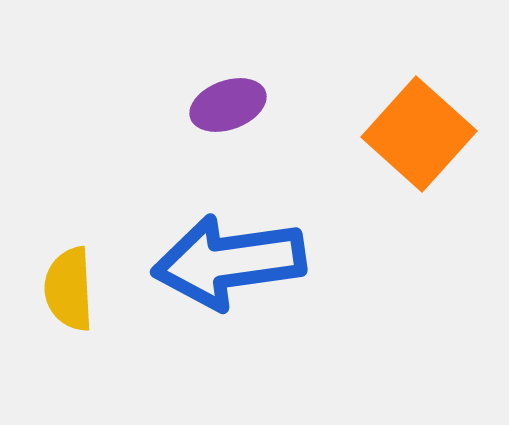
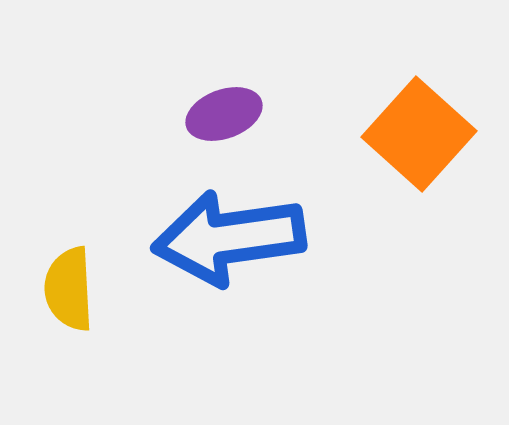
purple ellipse: moved 4 px left, 9 px down
blue arrow: moved 24 px up
